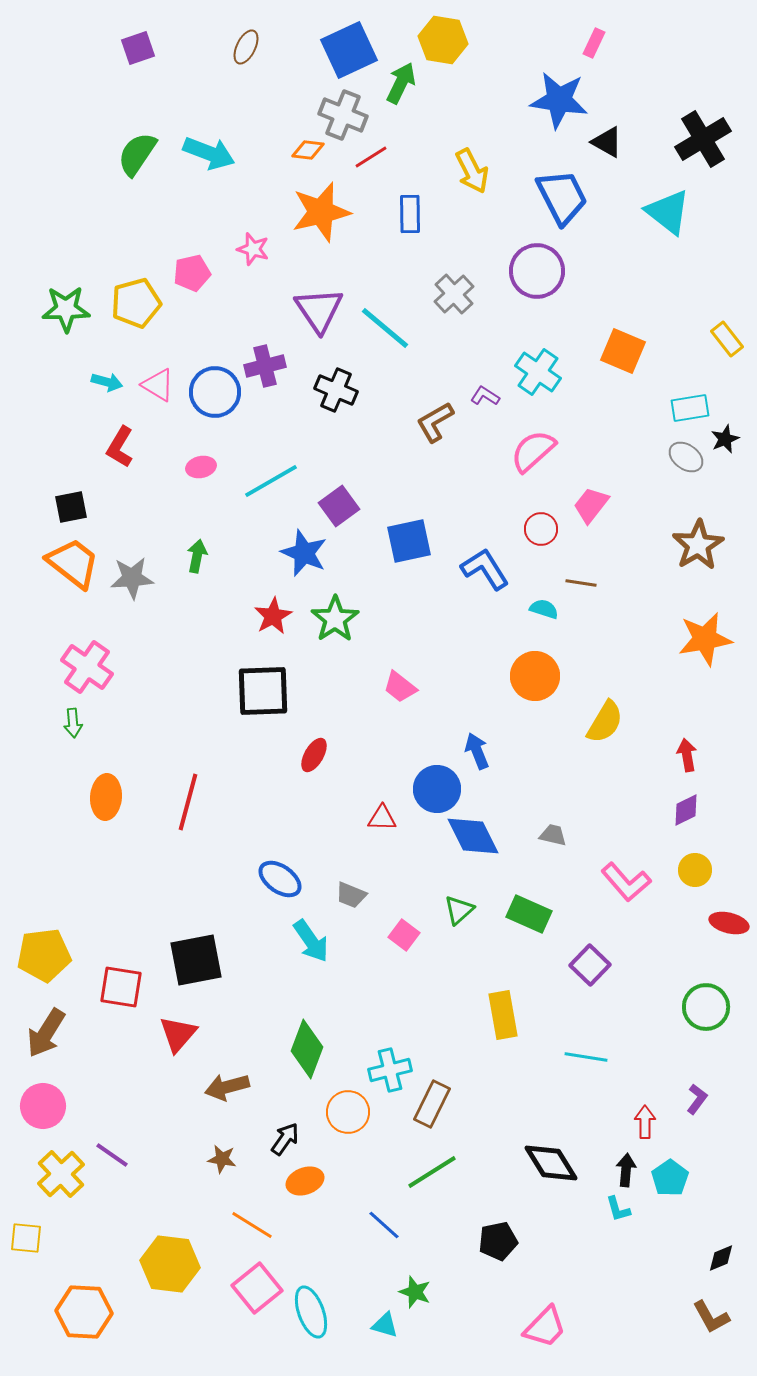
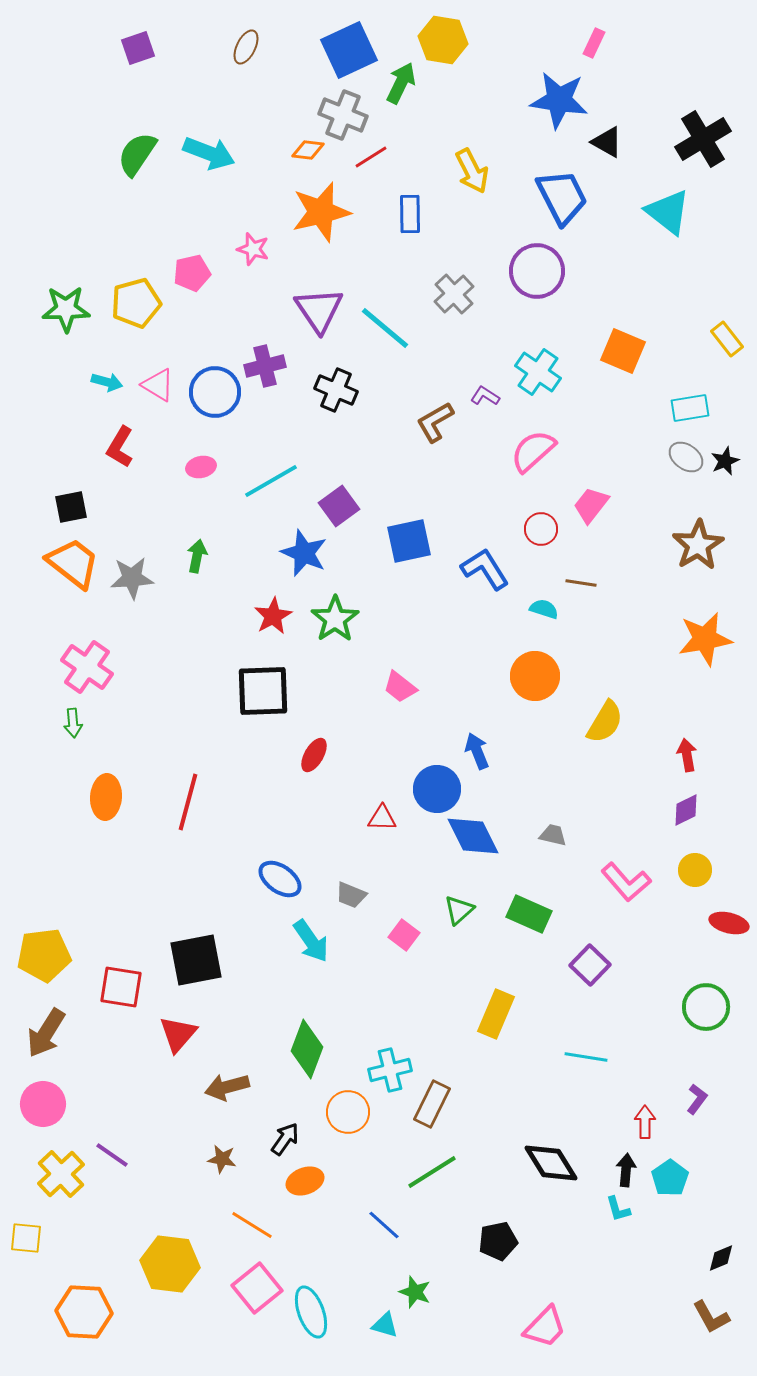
black star at (725, 439): moved 22 px down
yellow rectangle at (503, 1015): moved 7 px left, 1 px up; rotated 33 degrees clockwise
pink circle at (43, 1106): moved 2 px up
